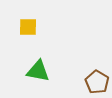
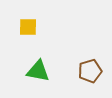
brown pentagon: moved 7 px left, 11 px up; rotated 25 degrees clockwise
